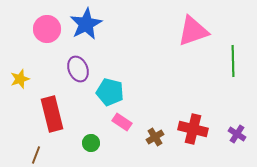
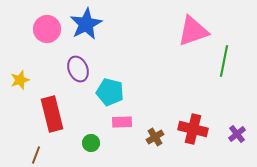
green line: moved 9 px left; rotated 12 degrees clockwise
yellow star: moved 1 px down
pink rectangle: rotated 36 degrees counterclockwise
purple cross: rotated 18 degrees clockwise
